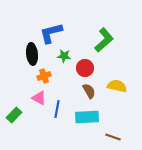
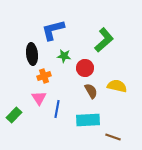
blue L-shape: moved 2 px right, 3 px up
brown semicircle: moved 2 px right
pink triangle: rotated 28 degrees clockwise
cyan rectangle: moved 1 px right, 3 px down
